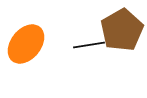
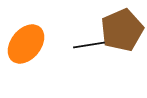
brown pentagon: rotated 6 degrees clockwise
